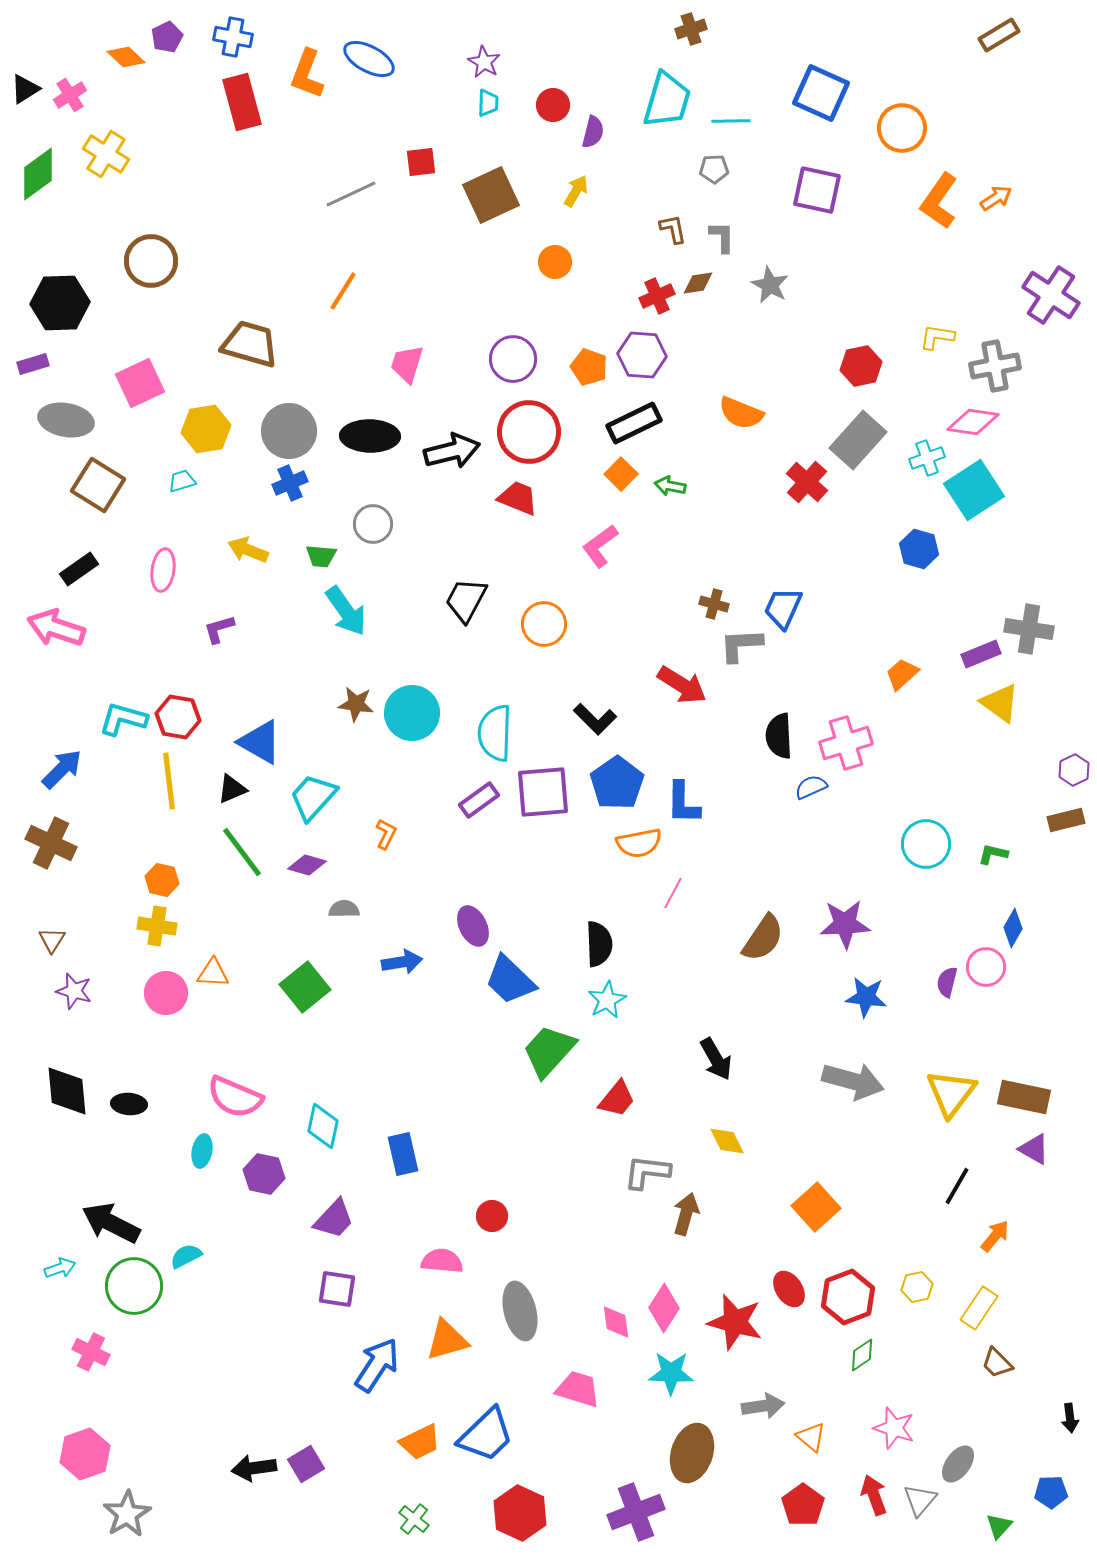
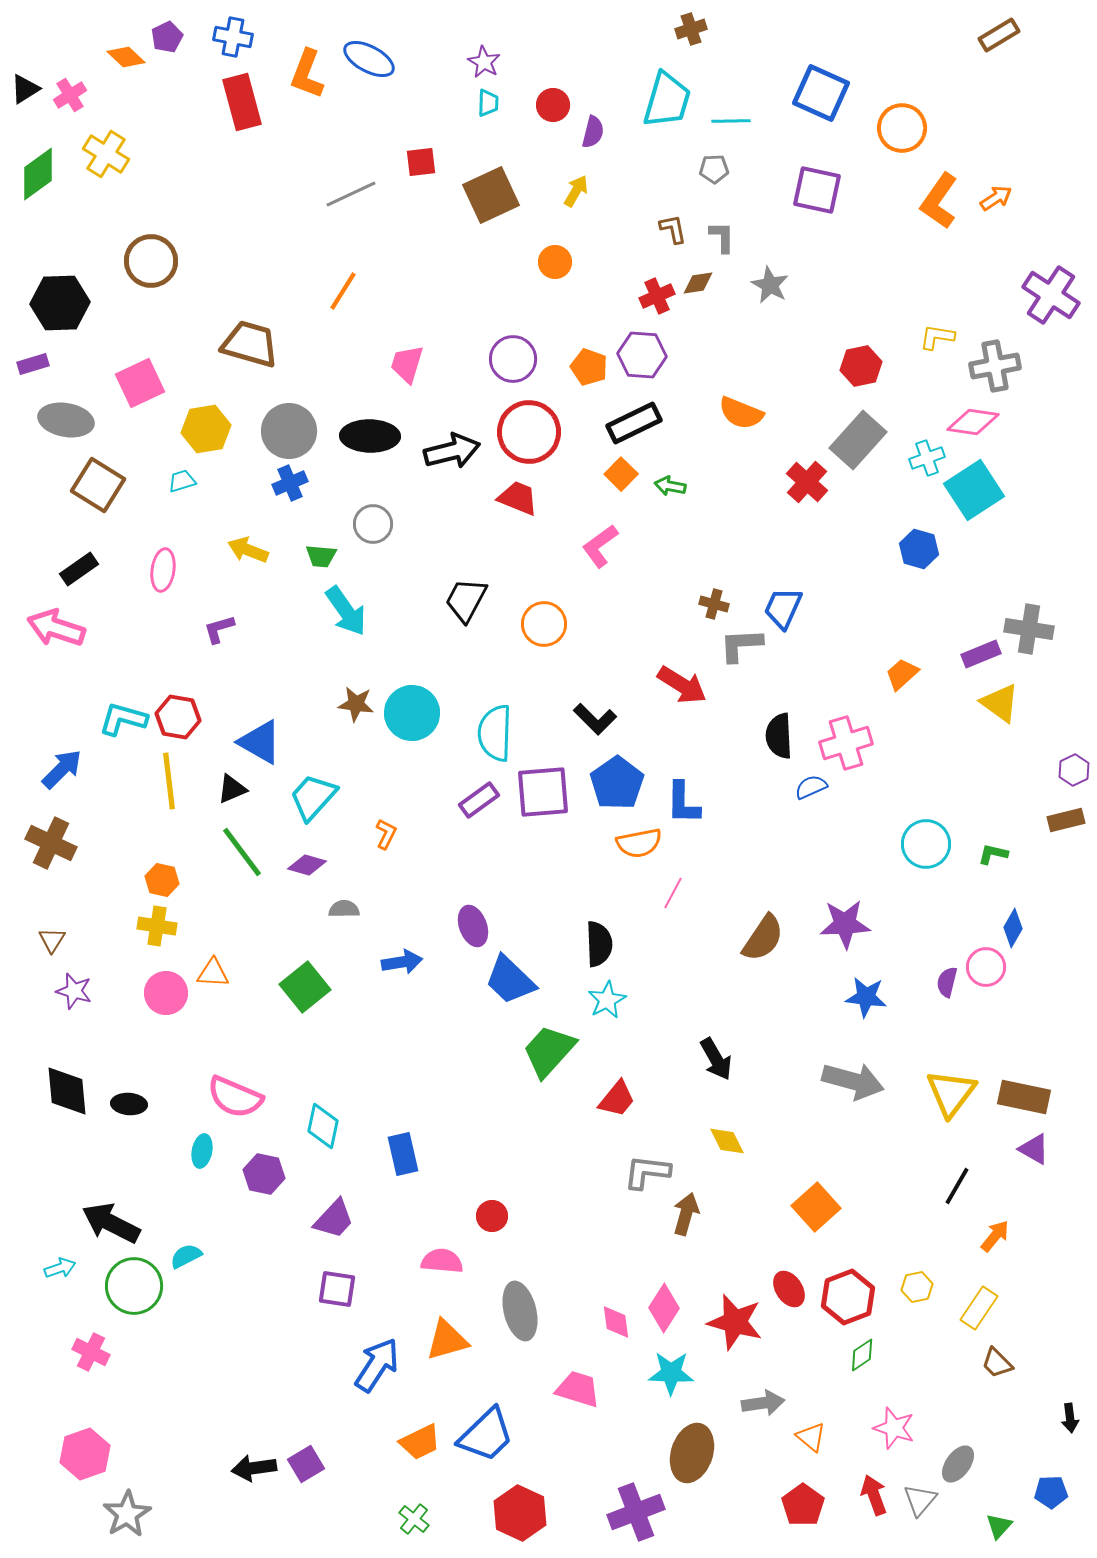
purple ellipse at (473, 926): rotated 6 degrees clockwise
gray arrow at (763, 1406): moved 3 px up
